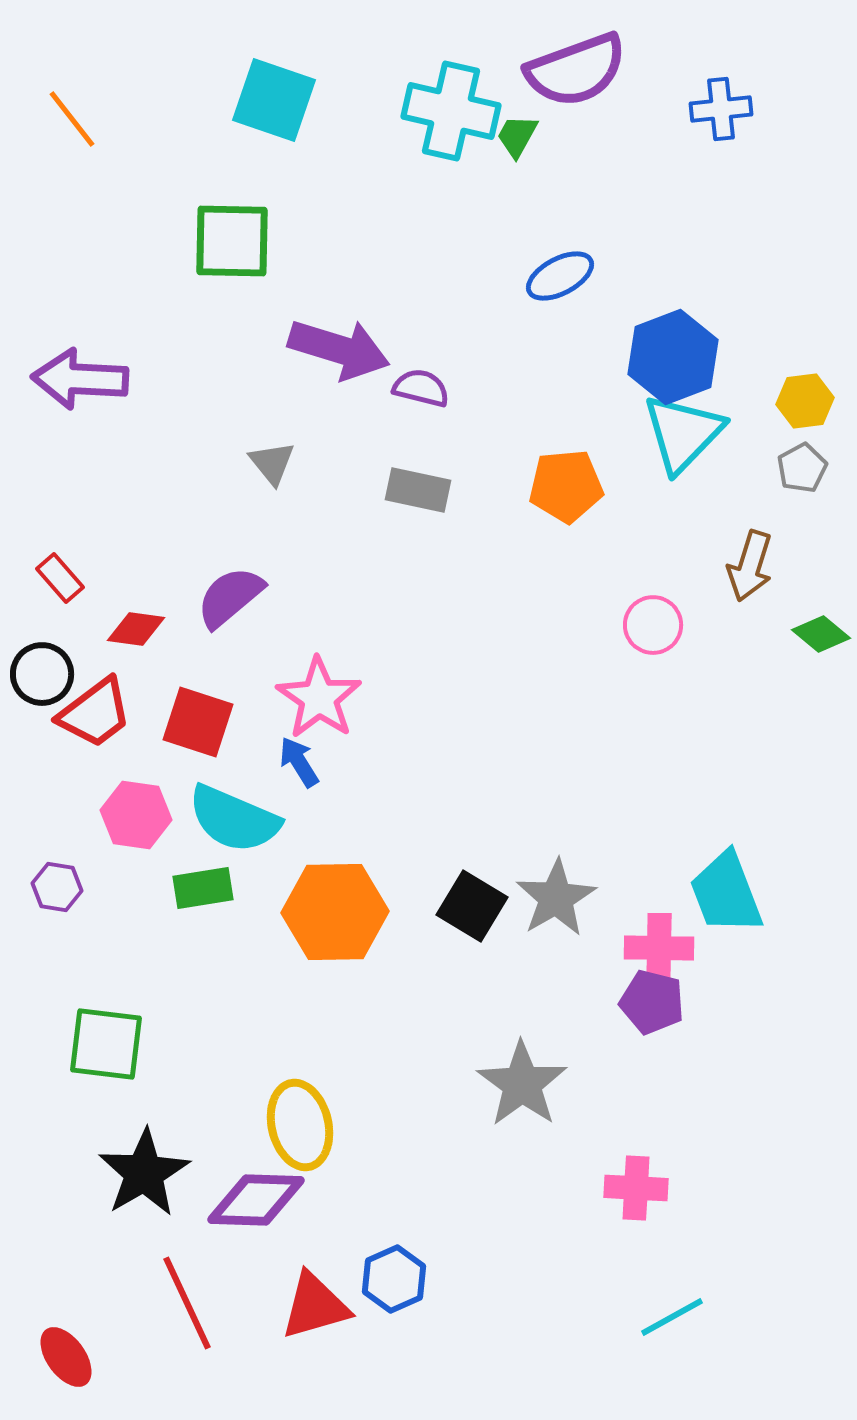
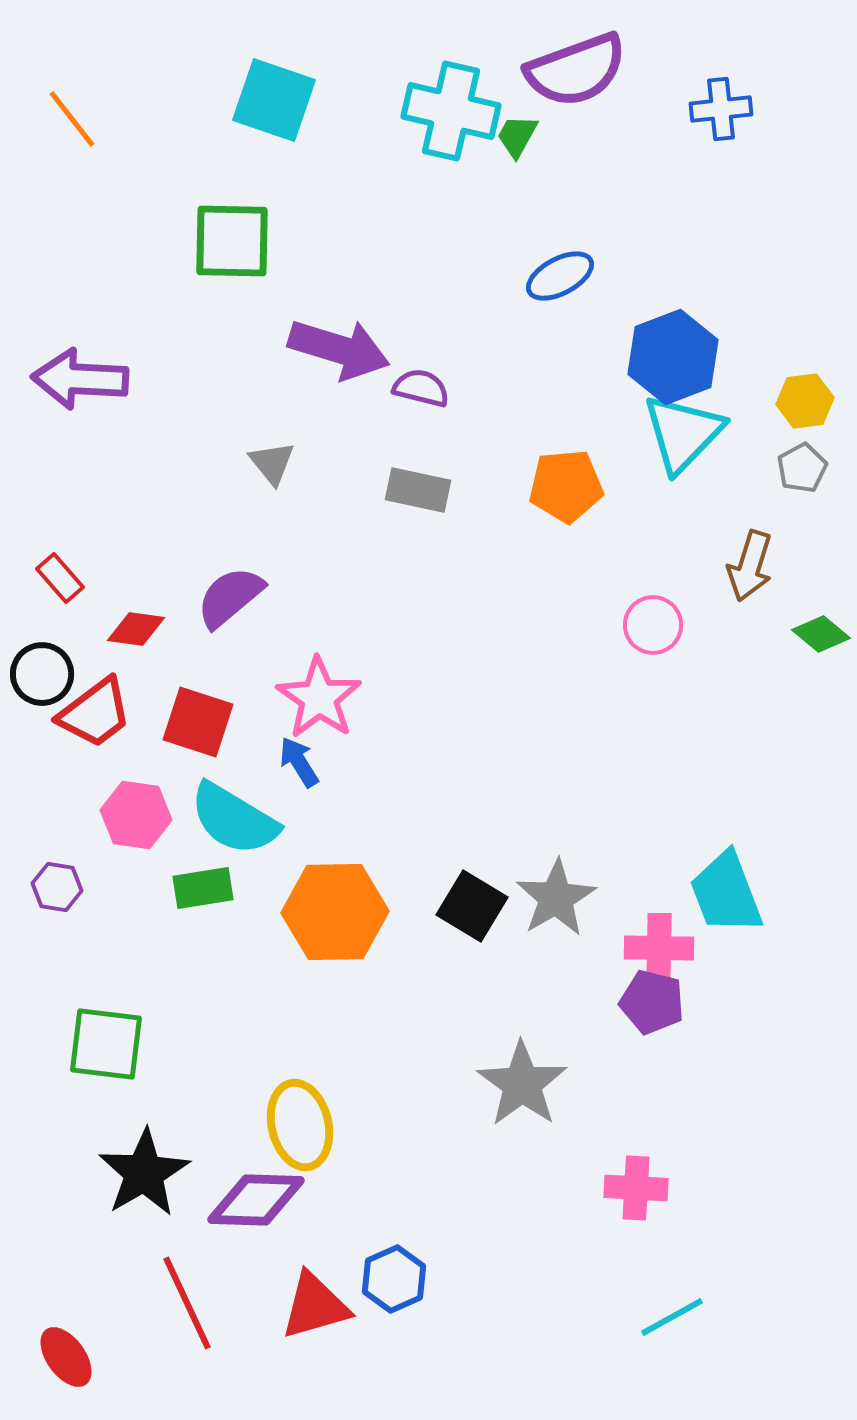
cyan semicircle at (234, 819): rotated 8 degrees clockwise
